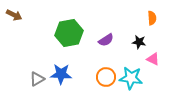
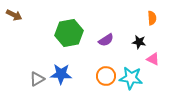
orange circle: moved 1 px up
